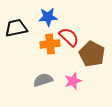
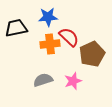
brown pentagon: rotated 20 degrees clockwise
